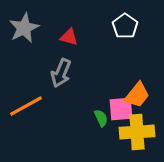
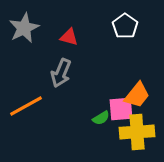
green semicircle: rotated 84 degrees clockwise
